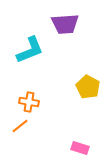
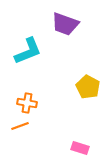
purple trapezoid: rotated 24 degrees clockwise
cyan L-shape: moved 2 px left, 1 px down
orange cross: moved 2 px left, 1 px down
orange line: rotated 18 degrees clockwise
